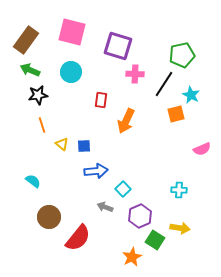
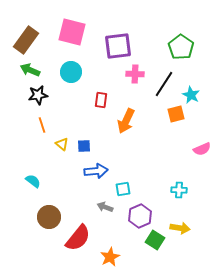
purple square: rotated 24 degrees counterclockwise
green pentagon: moved 1 px left, 8 px up; rotated 25 degrees counterclockwise
cyan square: rotated 35 degrees clockwise
orange star: moved 22 px left
